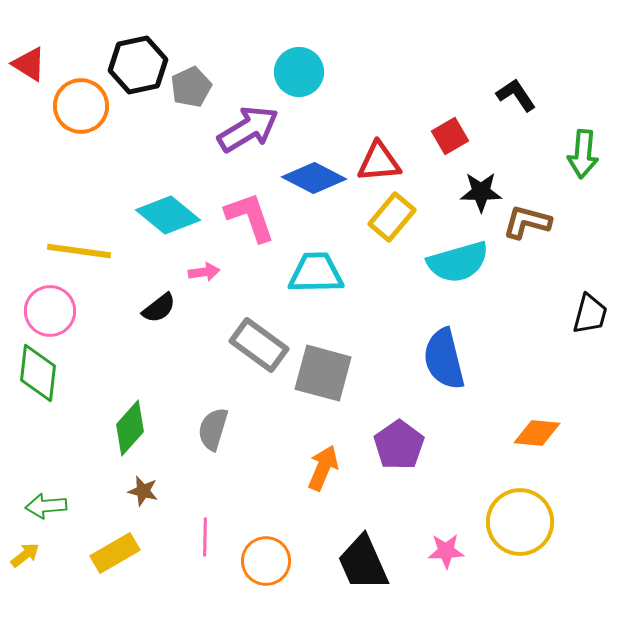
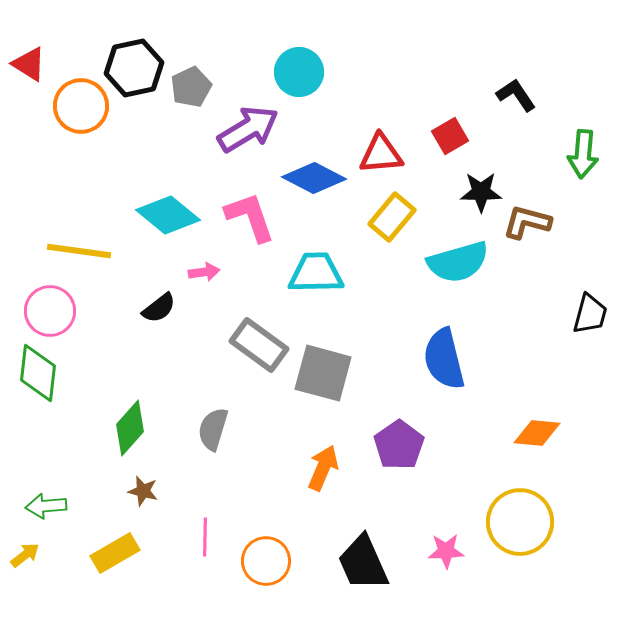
black hexagon at (138, 65): moved 4 px left, 3 px down
red triangle at (379, 162): moved 2 px right, 8 px up
